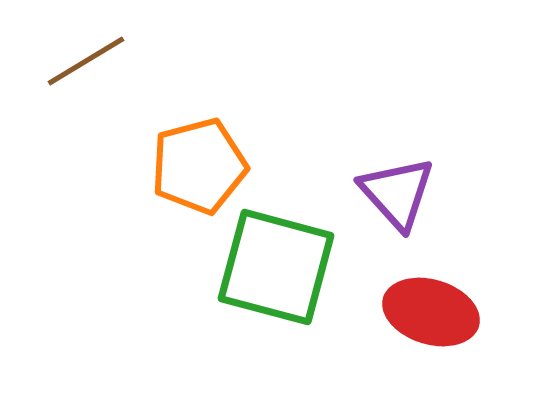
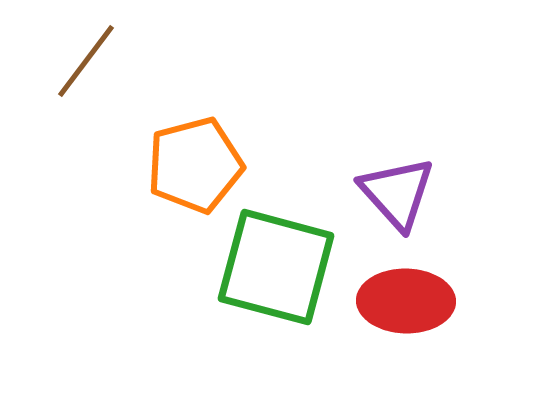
brown line: rotated 22 degrees counterclockwise
orange pentagon: moved 4 px left, 1 px up
red ellipse: moved 25 px left, 11 px up; rotated 16 degrees counterclockwise
